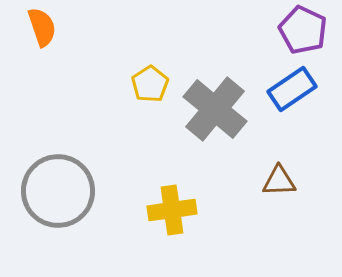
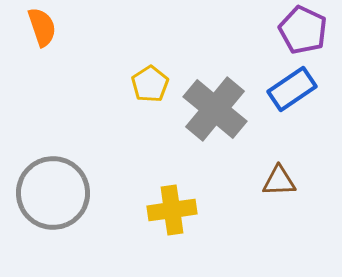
gray circle: moved 5 px left, 2 px down
